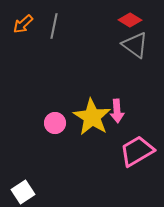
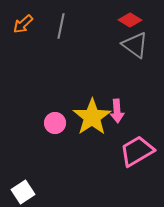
gray line: moved 7 px right
yellow star: rotated 6 degrees clockwise
